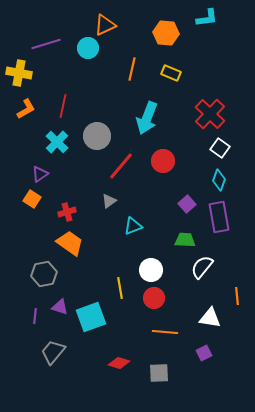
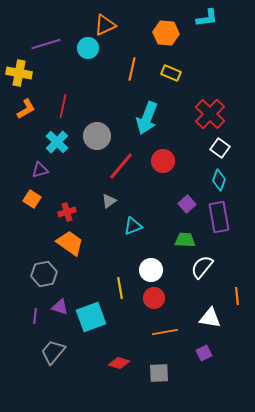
purple triangle at (40, 174): moved 4 px up; rotated 18 degrees clockwise
orange line at (165, 332): rotated 15 degrees counterclockwise
